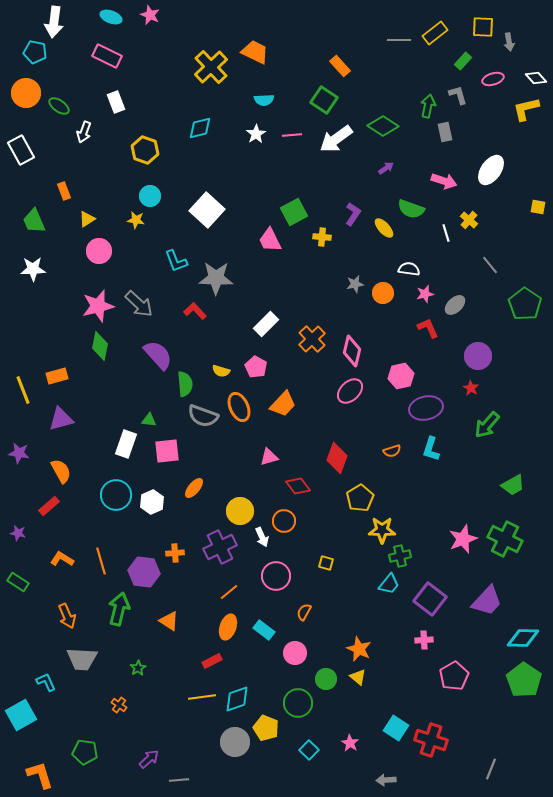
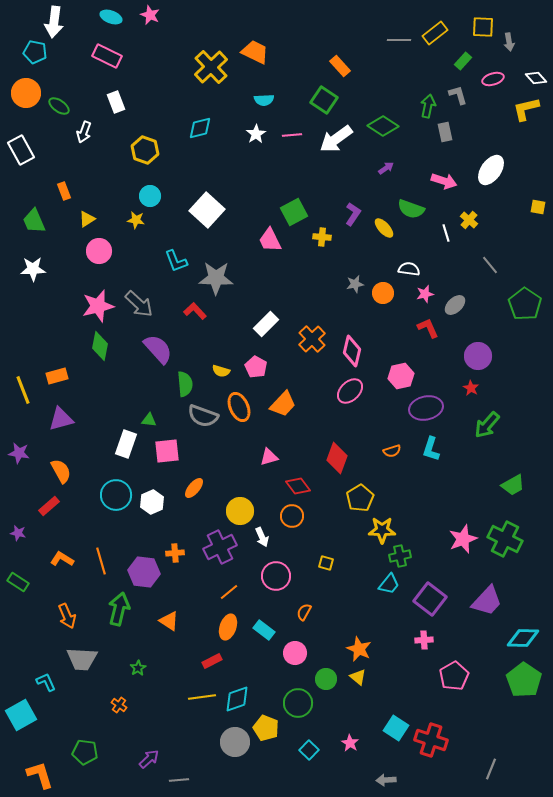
purple semicircle at (158, 355): moved 6 px up
orange circle at (284, 521): moved 8 px right, 5 px up
